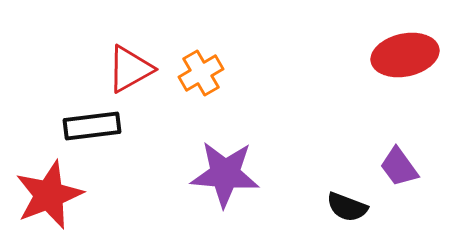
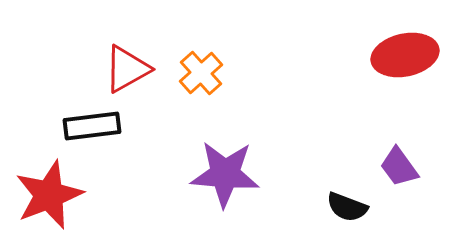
red triangle: moved 3 px left
orange cross: rotated 12 degrees counterclockwise
